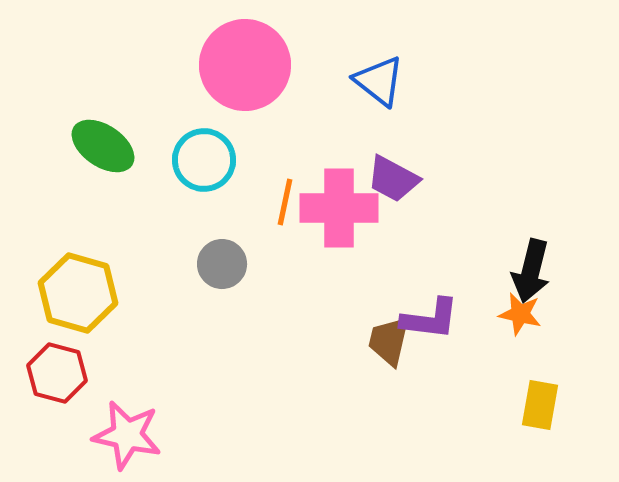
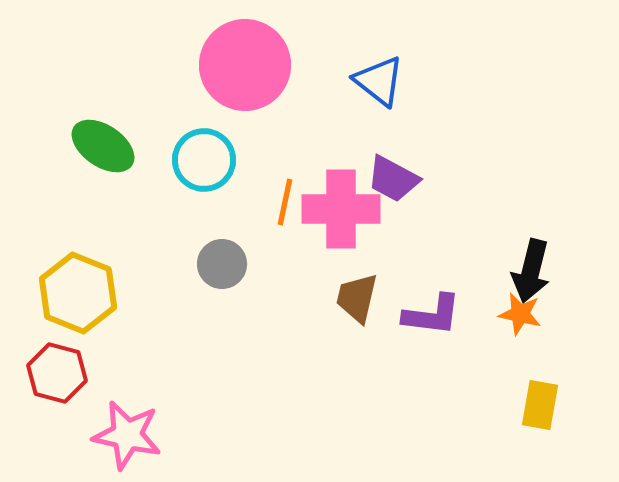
pink cross: moved 2 px right, 1 px down
yellow hexagon: rotated 6 degrees clockwise
purple L-shape: moved 2 px right, 4 px up
brown trapezoid: moved 32 px left, 43 px up
